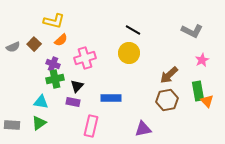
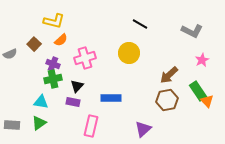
black line: moved 7 px right, 6 px up
gray semicircle: moved 3 px left, 7 px down
green cross: moved 2 px left
green rectangle: rotated 24 degrees counterclockwise
purple triangle: rotated 30 degrees counterclockwise
